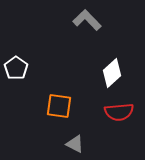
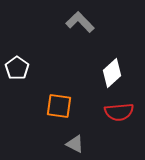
gray L-shape: moved 7 px left, 2 px down
white pentagon: moved 1 px right
